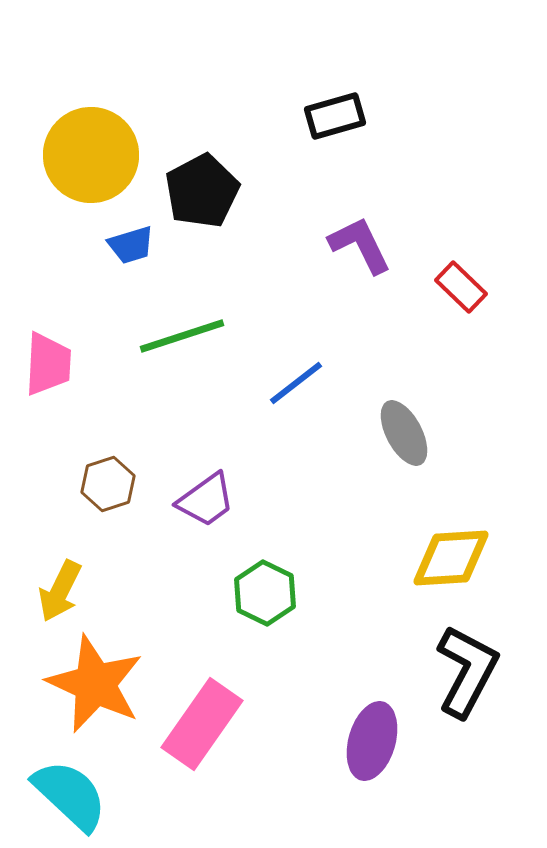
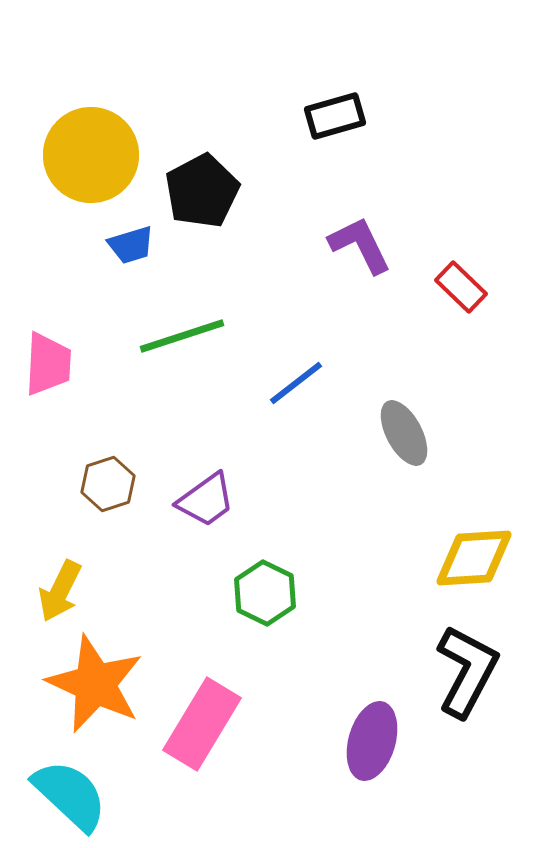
yellow diamond: moved 23 px right
pink rectangle: rotated 4 degrees counterclockwise
